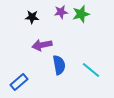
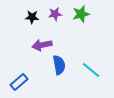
purple star: moved 6 px left, 2 px down
